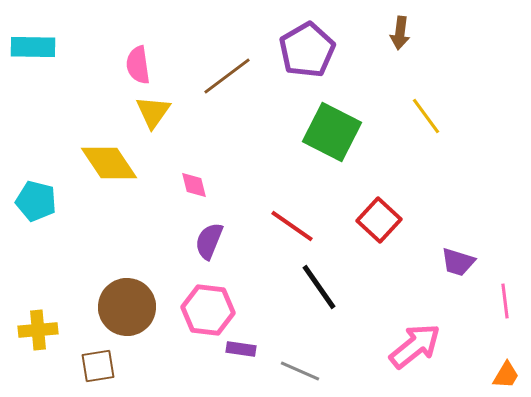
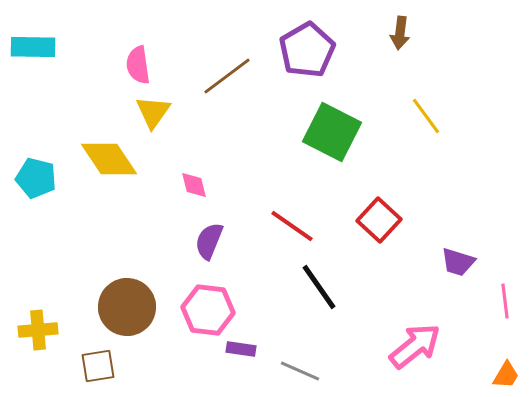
yellow diamond: moved 4 px up
cyan pentagon: moved 23 px up
